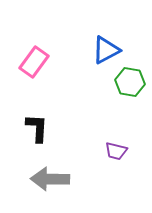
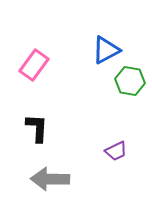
pink rectangle: moved 3 px down
green hexagon: moved 1 px up
purple trapezoid: rotated 40 degrees counterclockwise
